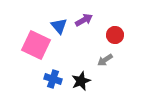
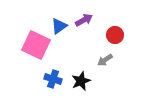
blue triangle: rotated 36 degrees clockwise
